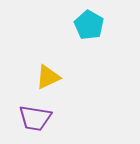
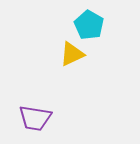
yellow triangle: moved 24 px right, 23 px up
